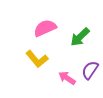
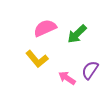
green arrow: moved 3 px left, 3 px up
